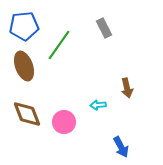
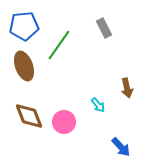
cyan arrow: rotated 126 degrees counterclockwise
brown diamond: moved 2 px right, 2 px down
blue arrow: rotated 15 degrees counterclockwise
